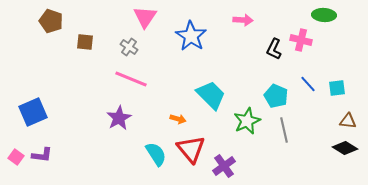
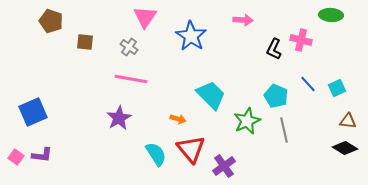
green ellipse: moved 7 px right
pink line: rotated 12 degrees counterclockwise
cyan square: rotated 18 degrees counterclockwise
